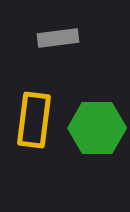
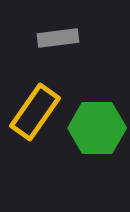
yellow rectangle: moved 1 px right, 8 px up; rotated 28 degrees clockwise
